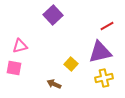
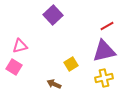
purple triangle: moved 4 px right, 1 px up
yellow square: rotated 16 degrees clockwise
pink square: moved 1 px up; rotated 21 degrees clockwise
